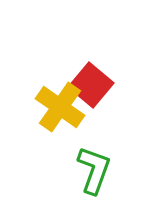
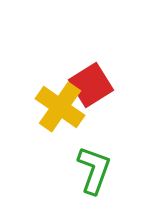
red square: rotated 18 degrees clockwise
